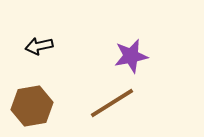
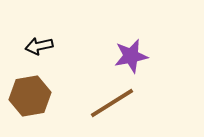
brown hexagon: moved 2 px left, 10 px up
